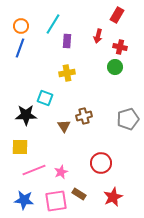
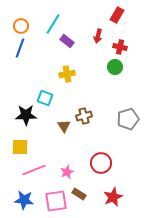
purple rectangle: rotated 56 degrees counterclockwise
yellow cross: moved 1 px down
pink star: moved 6 px right
